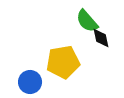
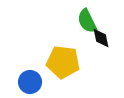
green semicircle: rotated 15 degrees clockwise
yellow pentagon: rotated 16 degrees clockwise
